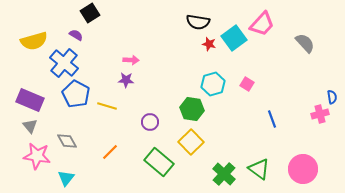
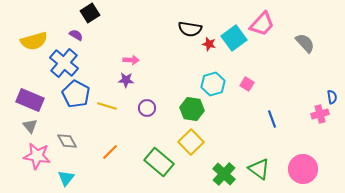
black semicircle: moved 8 px left, 7 px down
purple circle: moved 3 px left, 14 px up
